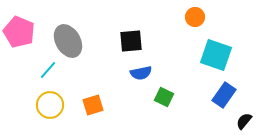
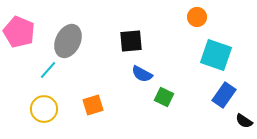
orange circle: moved 2 px right
gray ellipse: rotated 56 degrees clockwise
blue semicircle: moved 1 px right, 1 px down; rotated 40 degrees clockwise
yellow circle: moved 6 px left, 4 px down
black semicircle: rotated 96 degrees counterclockwise
